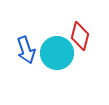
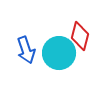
cyan circle: moved 2 px right
